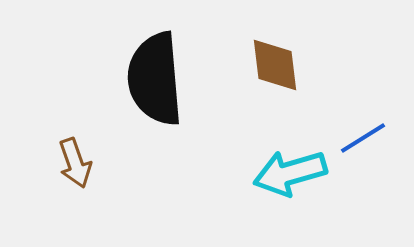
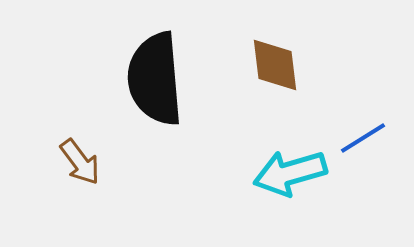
brown arrow: moved 5 px right, 1 px up; rotated 18 degrees counterclockwise
